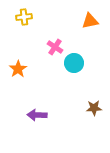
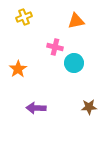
yellow cross: rotated 14 degrees counterclockwise
orange triangle: moved 14 px left
pink cross: rotated 21 degrees counterclockwise
brown star: moved 5 px left, 1 px up
purple arrow: moved 1 px left, 7 px up
